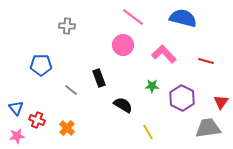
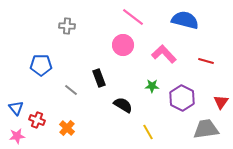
blue semicircle: moved 2 px right, 2 px down
gray trapezoid: moved 2 px left, 1 px down
